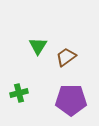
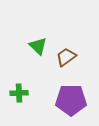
green triangle: rotated 18 degrees counterclockwise
green cross: rotated 12 degrees clockwise
